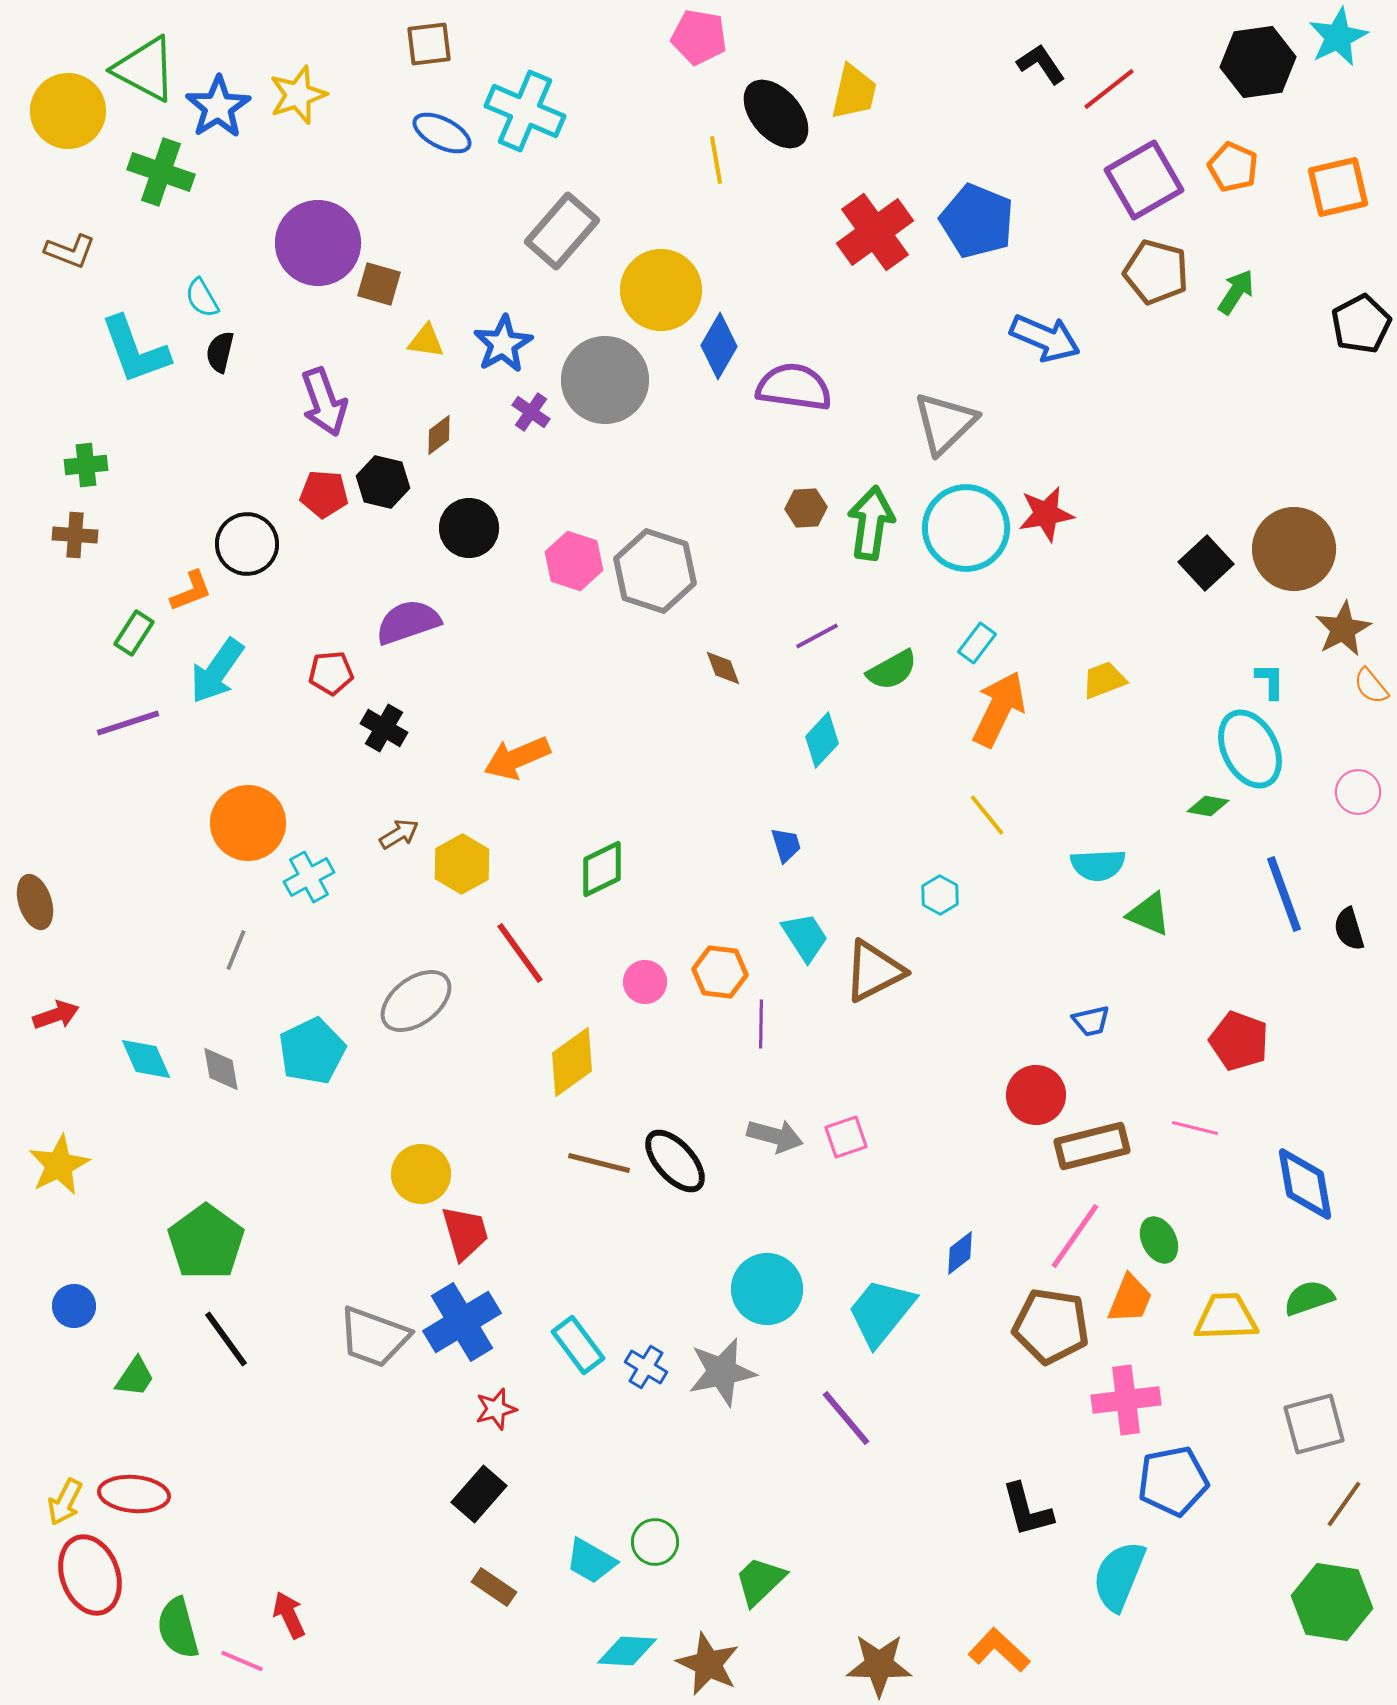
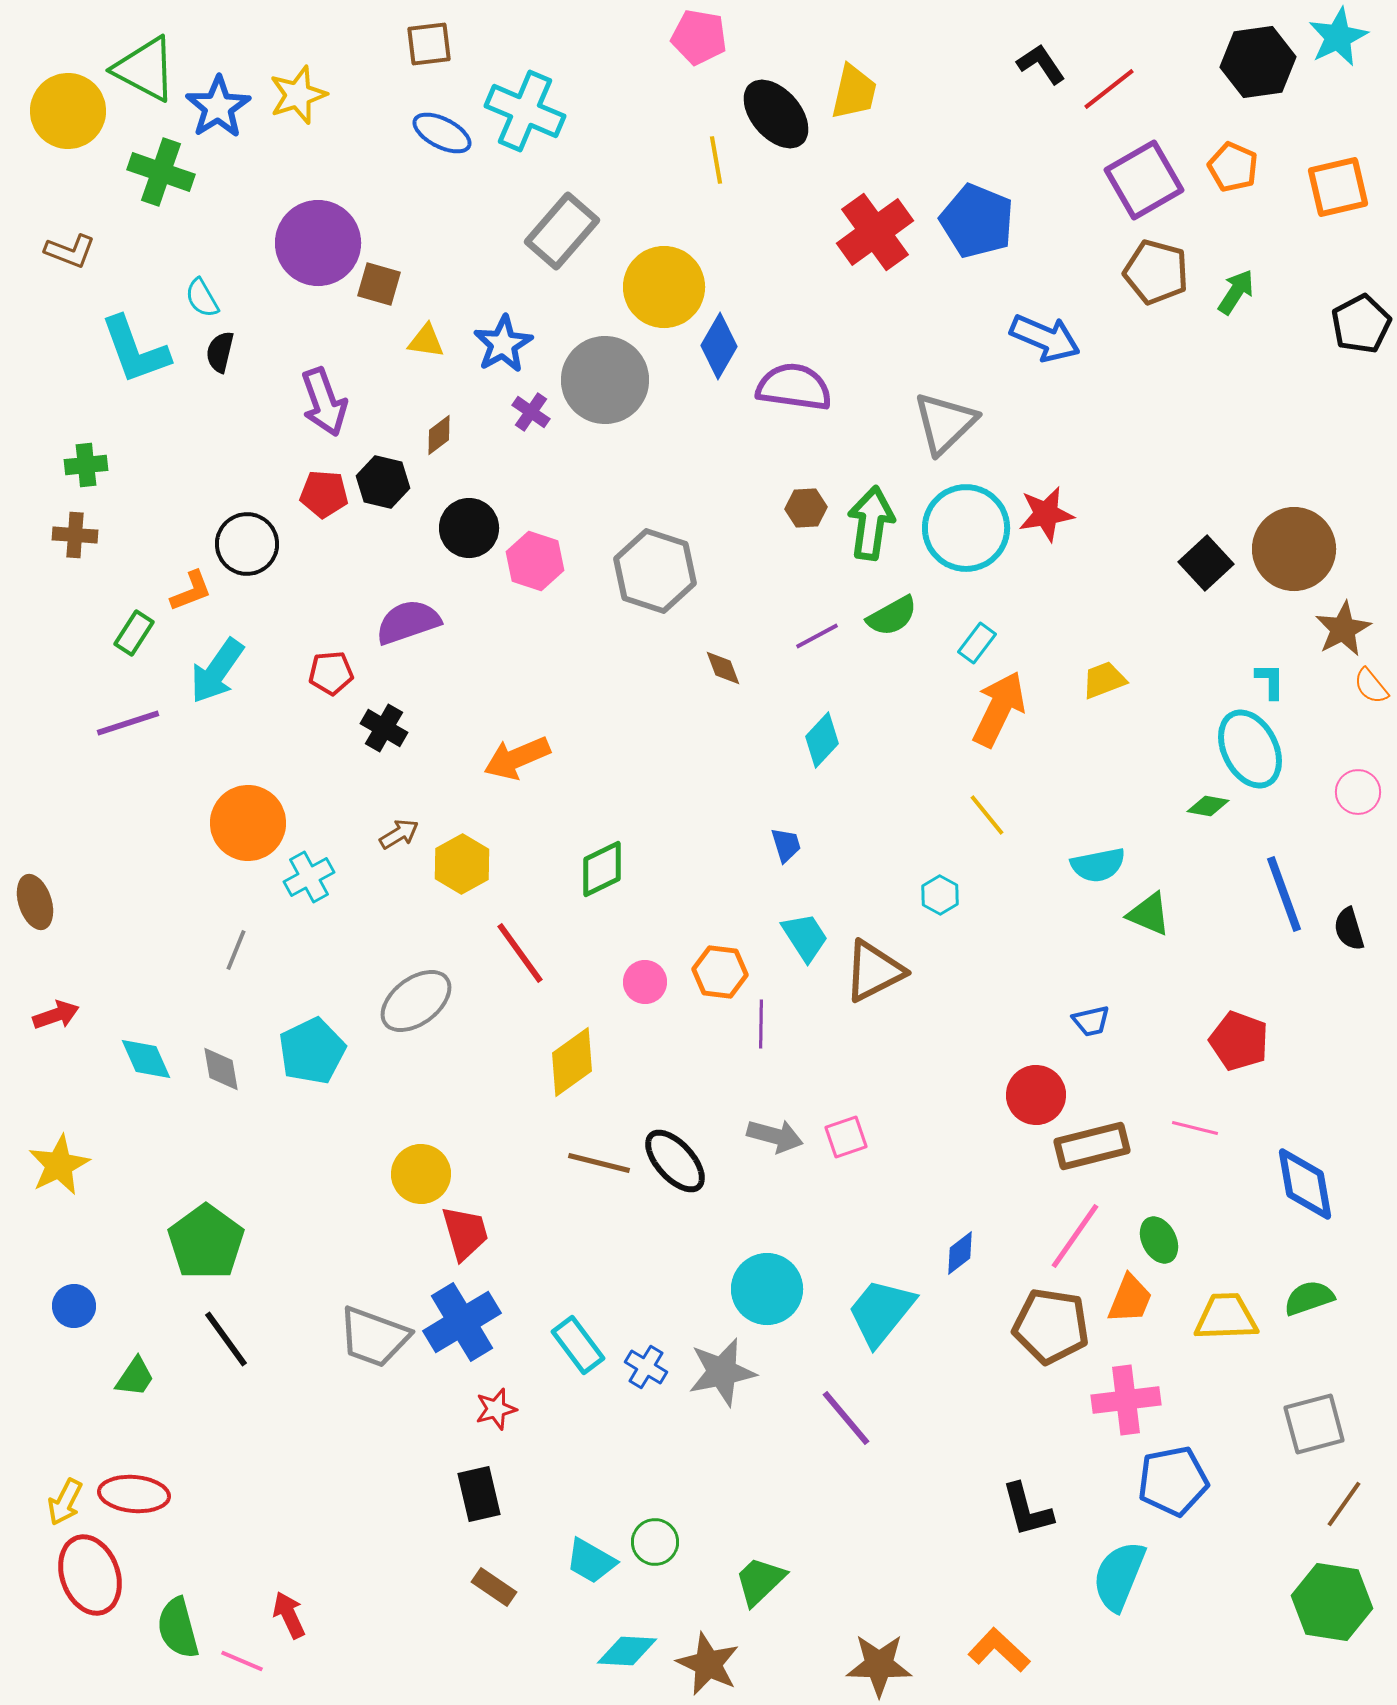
yellow circle at (661, 290): moved 3 px right, 3 px up
pink hexagon at (574, 561): moved 39 px left
green semicircle at (892, 670): moved 54 px up
cyan semicircle at (1098, 865): rotated 8 degrees counterclockwise
black rectangle at (479, 1494): rotated 54 degrees counterclockwise
